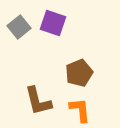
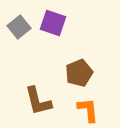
orange L-shape: moved 8 px right
